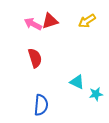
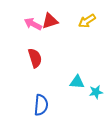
cyan triangle: rotated 21 degrees counterclockwise
cyan star: moved 2 px up
